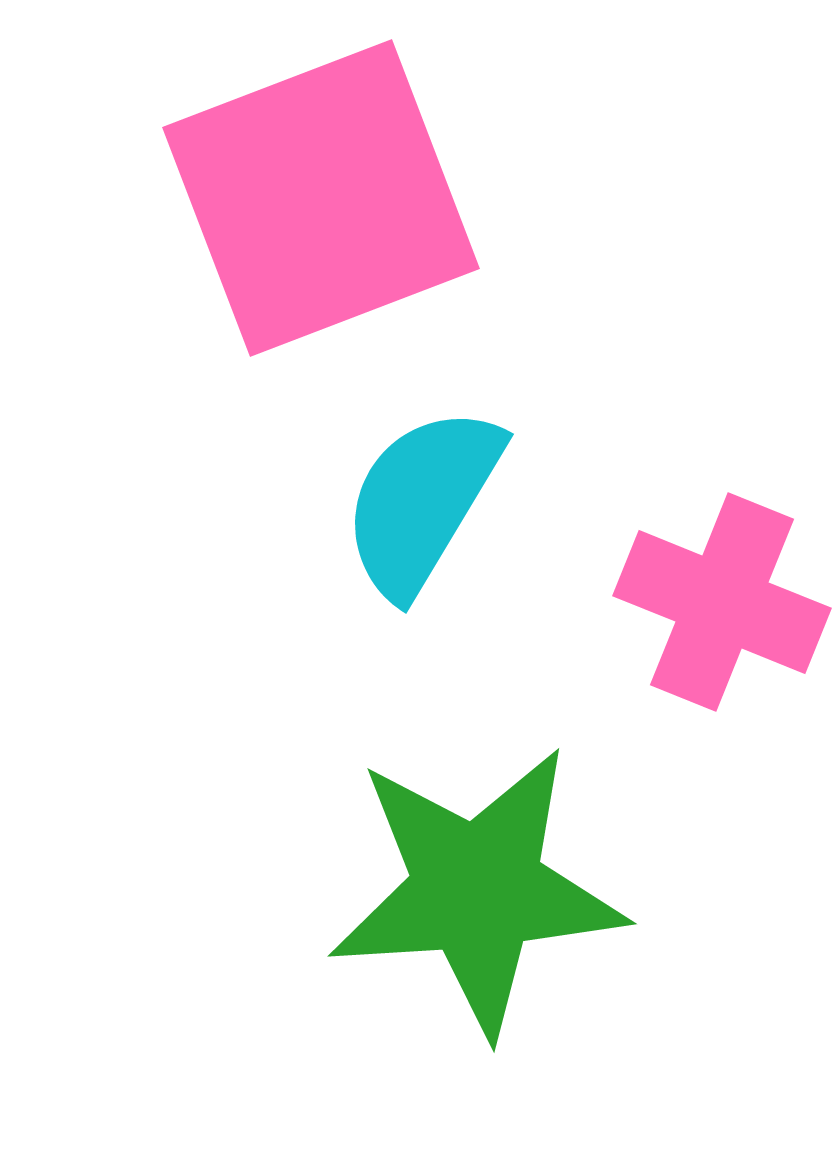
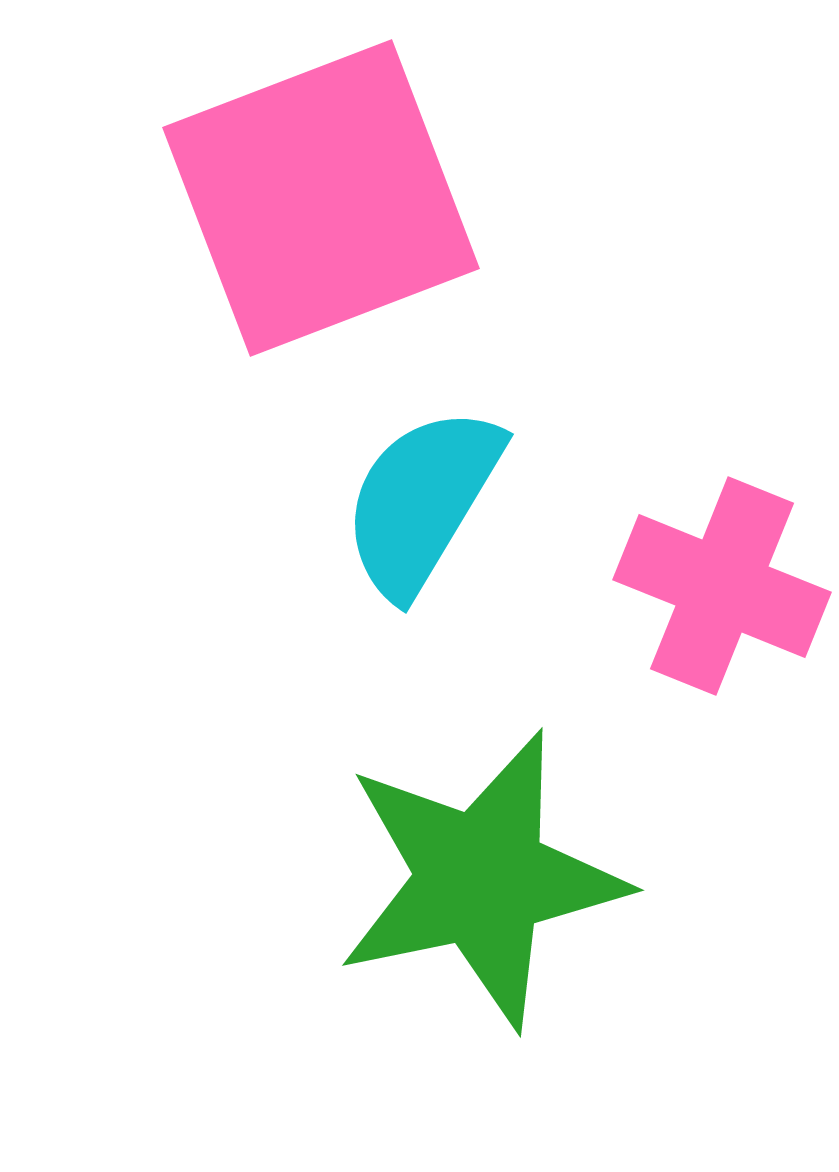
pink cross: moved 16 px up
green star: moved 4 px right, 11 px up; rotated 8 degrees counterclockwise
